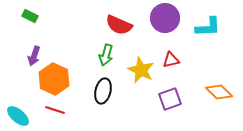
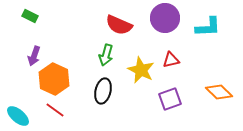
red line: rotated 18 degrees clockwise
